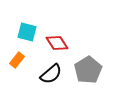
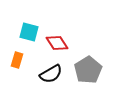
cyan square: moved 2 px right
orange rectangle: rotated 21 degrees counterclockwise
black semicircle: rotated 10 degrees clockwise
